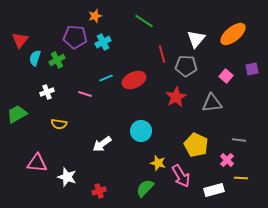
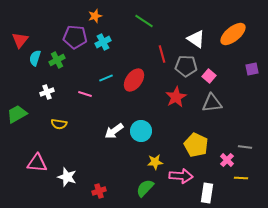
white triangle: rotated 36 degrees counterclockwise
pink square: moved 17 px left
red ellipse: rotated 30 degrees counterclockwise
gray line: moved 6 px right, 7 px down
white arrow: moved 12 px right, 13 px up
yellow star: moved 3 px left, 1 px up; rotated 21 degrees counterclockwise
pink arrow: rotated 55 degrees counterclockwise
white rectangle: moved 7 px left, 3 px down; rotated 66 degrees counterclockwise
